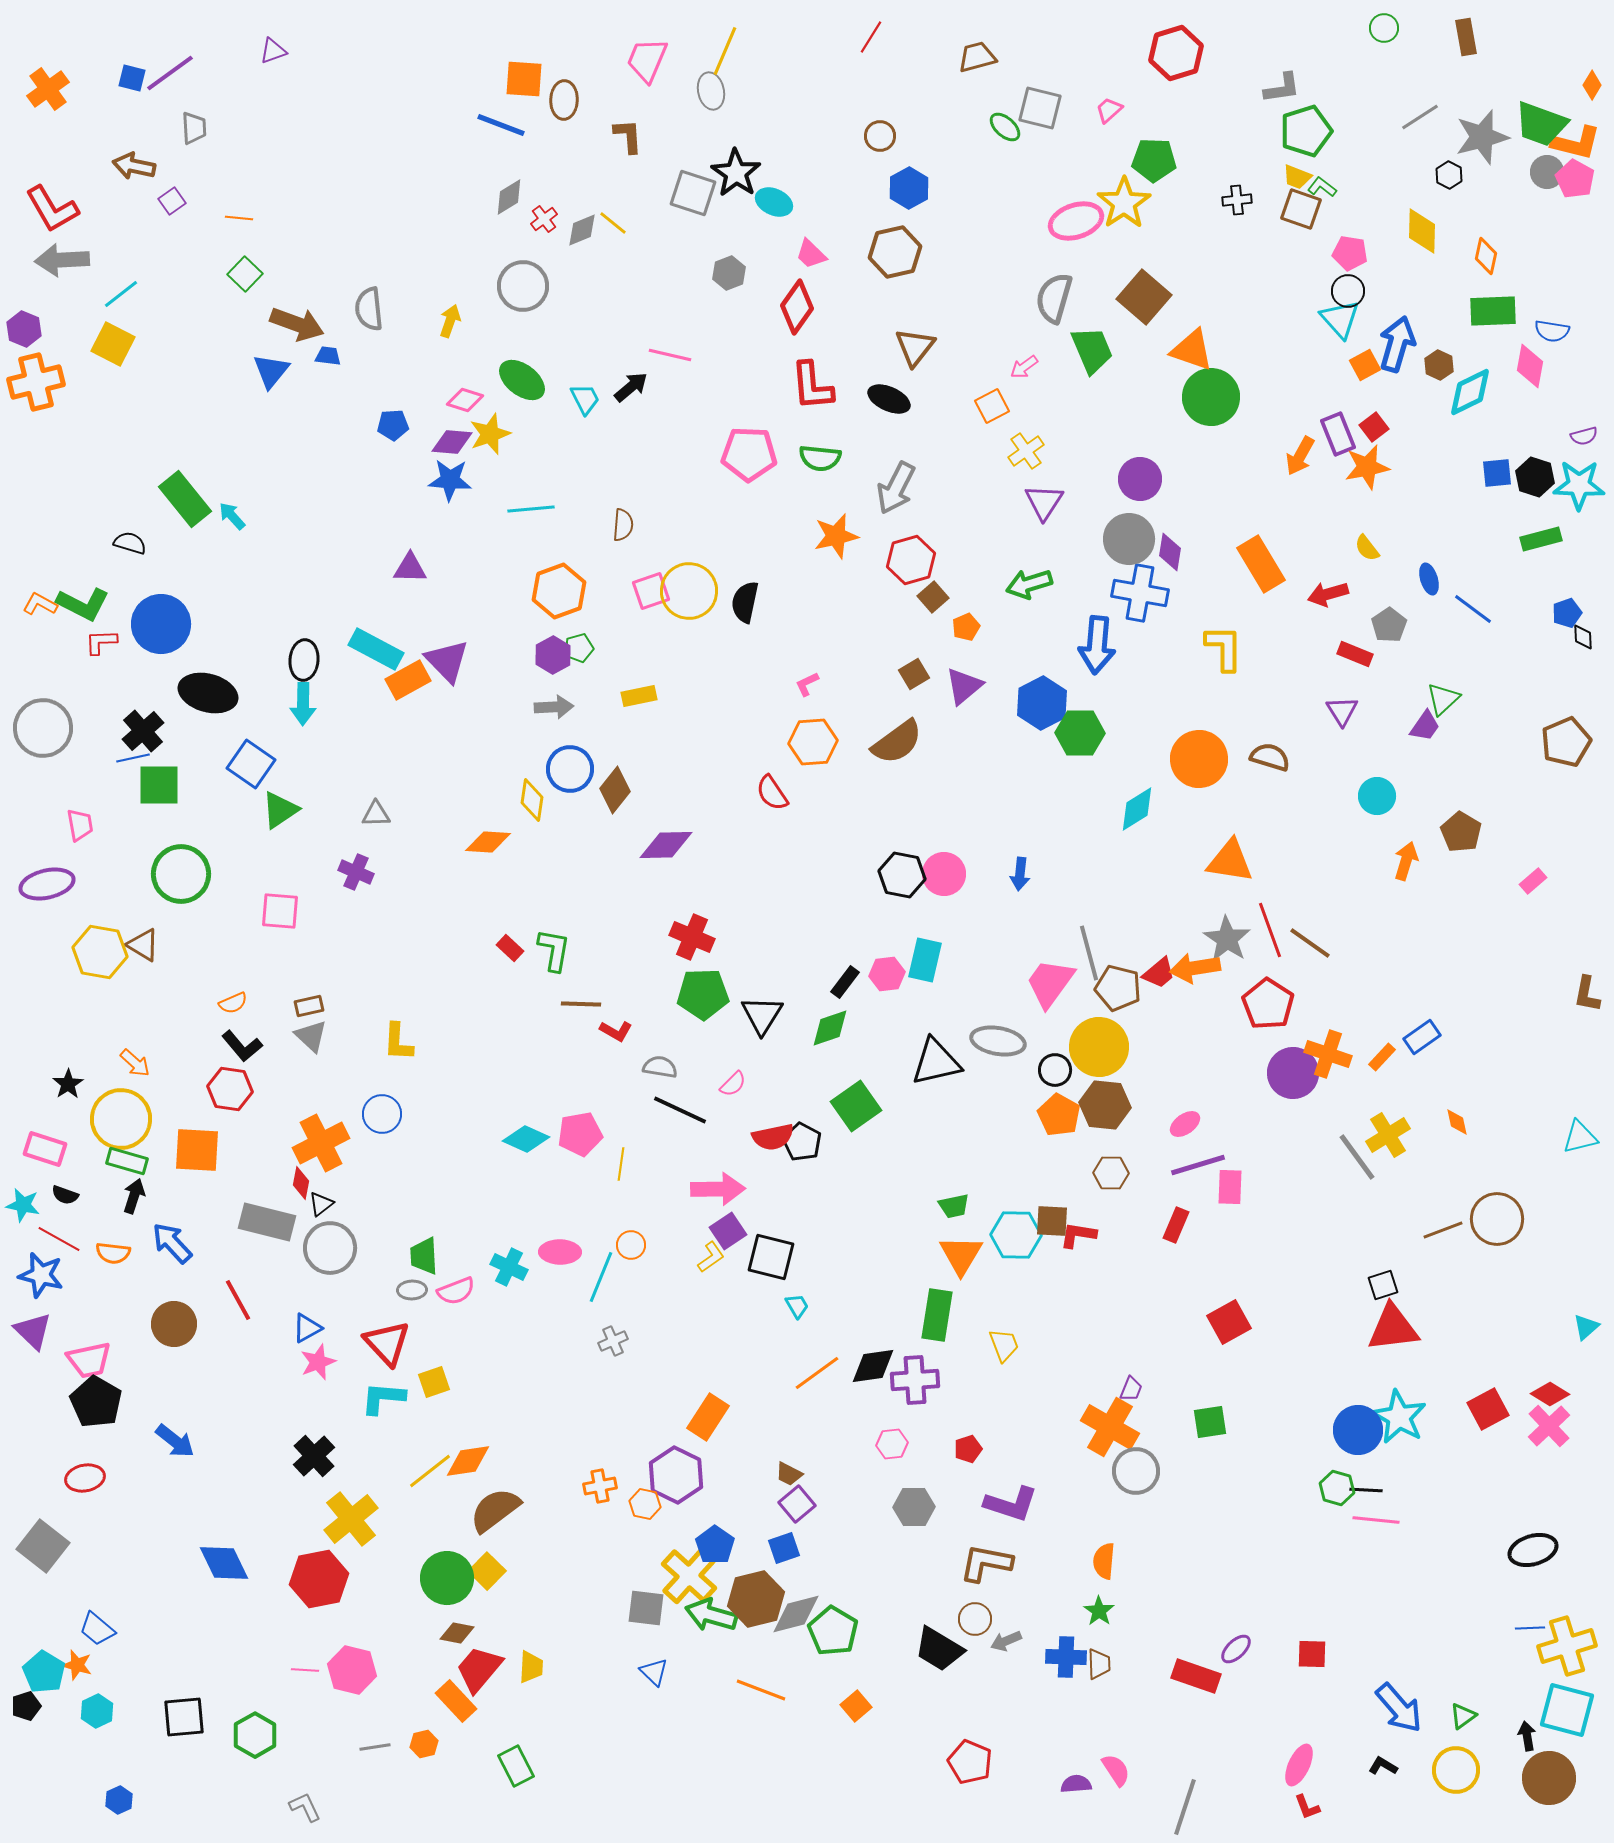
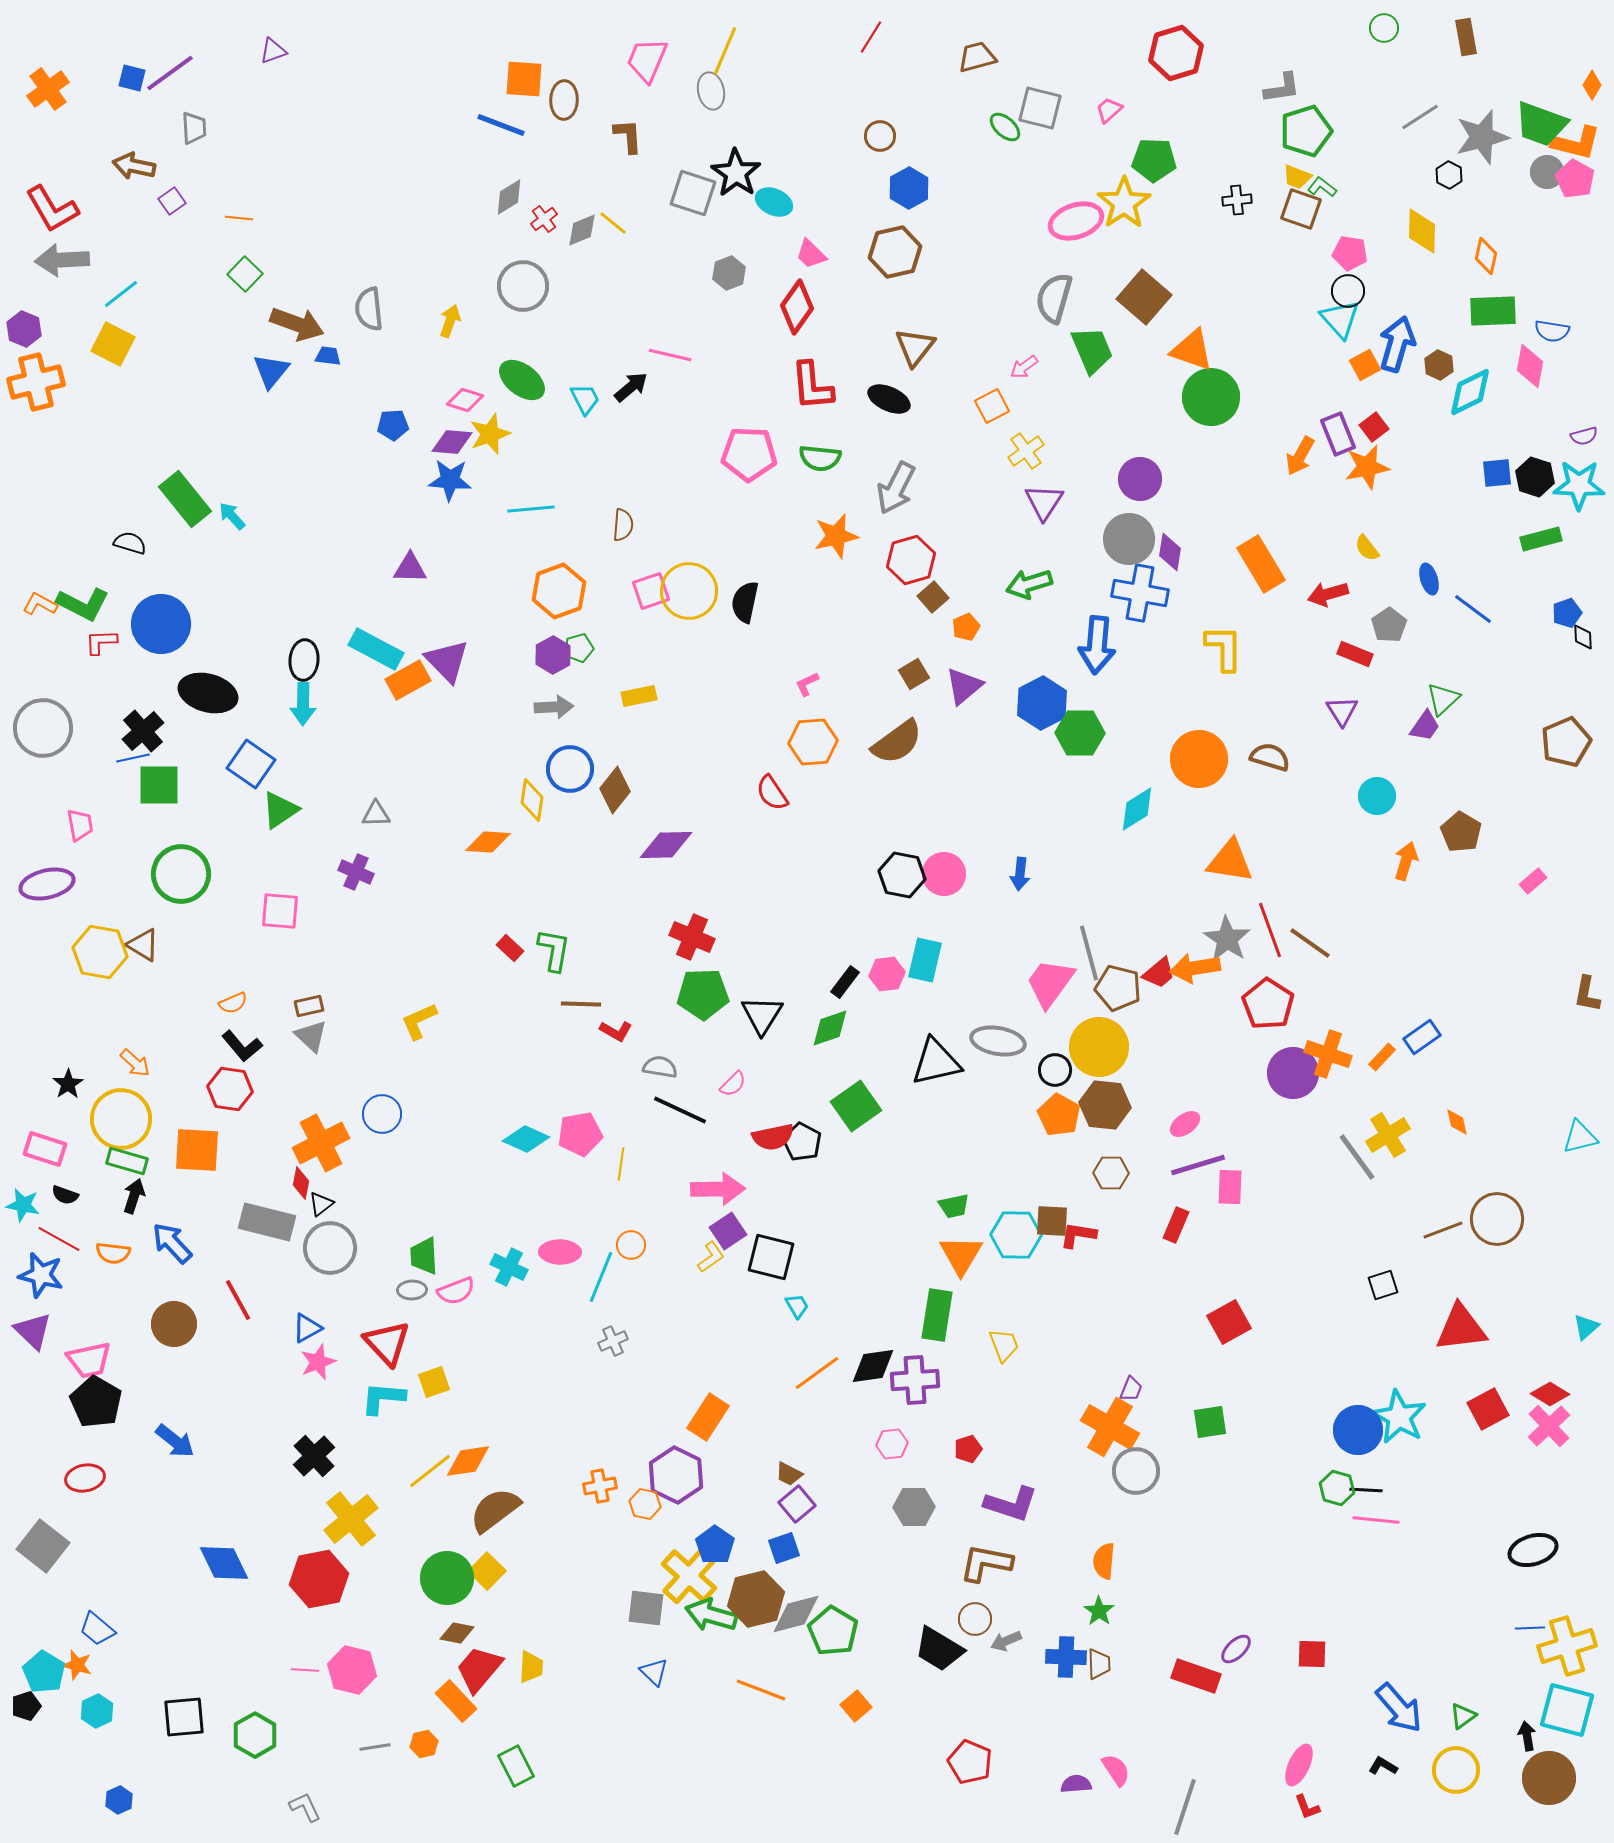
yellow L-shape at (398, 1042): moved 21 px right, 21 px up; rotated 63 degrees clockwise
red triangle at (1393, 1328): moved 68 px right
